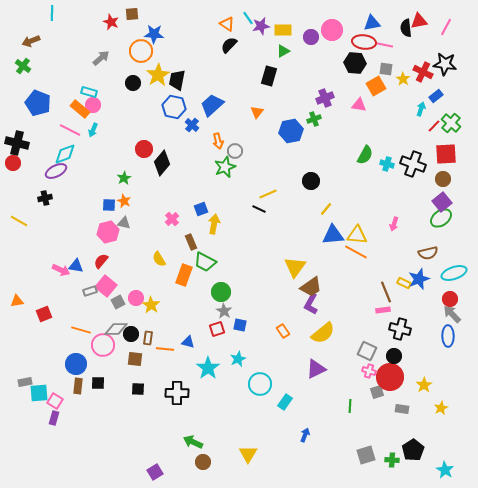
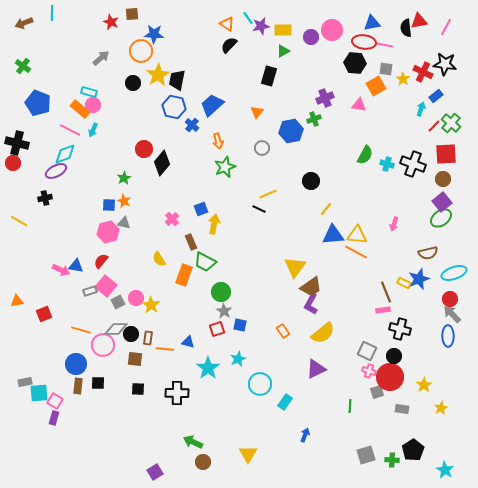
brown arrow at (31, 41): moved 7 px left, 18 px up
gray circle at (235, 151): moved 27 px right, 3 px up
